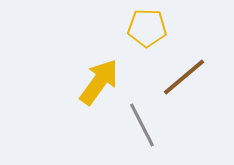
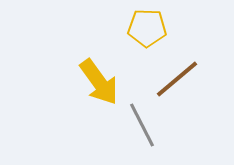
brown line: moved 7 px left, 2 px down
yellow arrow: rotated 108 degrees clockwise
